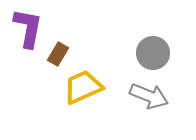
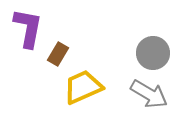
gray arrow: moved 2 px up; rotated 9 degrees clockwise
